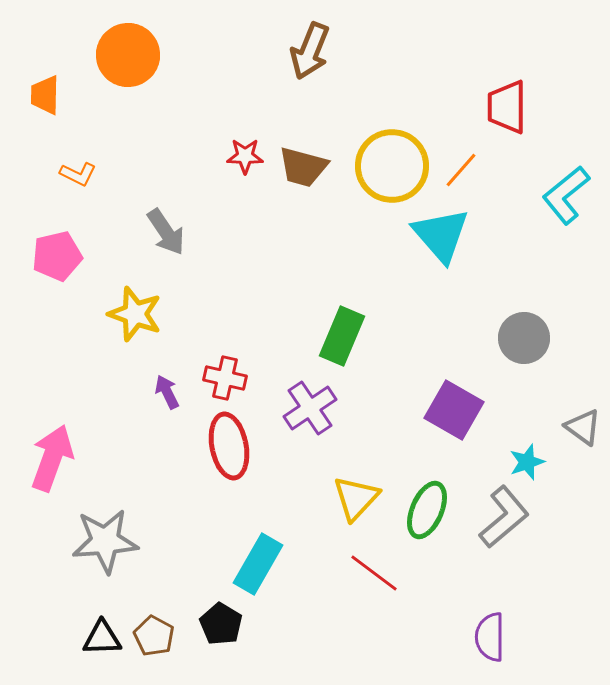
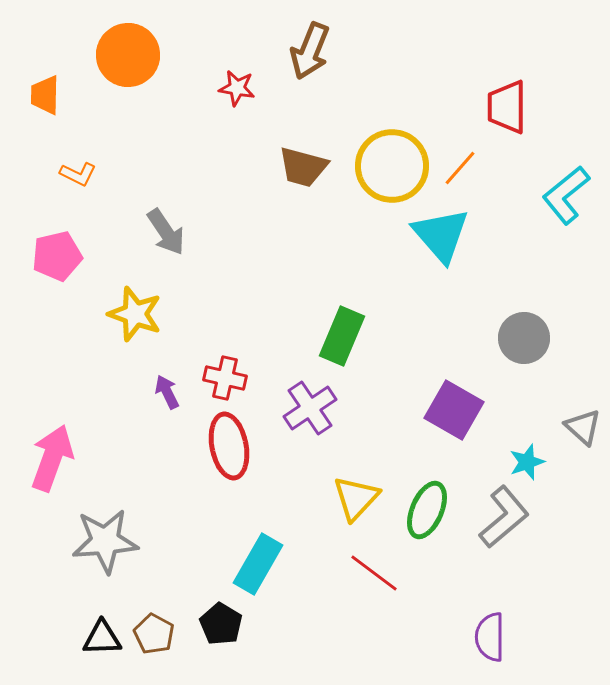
red star: moved 8 px left, 68 px up; rotated 9 degrees clockwise
orange line: moved 1 px left, 2 px up
gray triangle: rotated 6 degrees clockwise
brown pentagon: moved 2 px up
